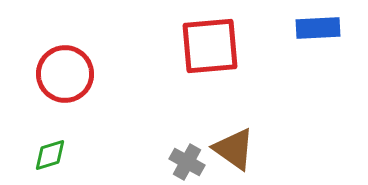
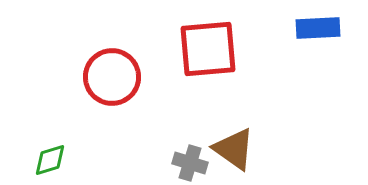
red square: moved 2 px left, 3 px down
red circle: moved 47 px right, 3 px down
green diamond: moved 5 px down
gray cross: moved 3 px right, 1 px down; rotated 12 degrees counterclockwise
